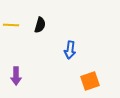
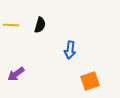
purple arrow: moved 2 px up; rotated 54 degrees clockwise
